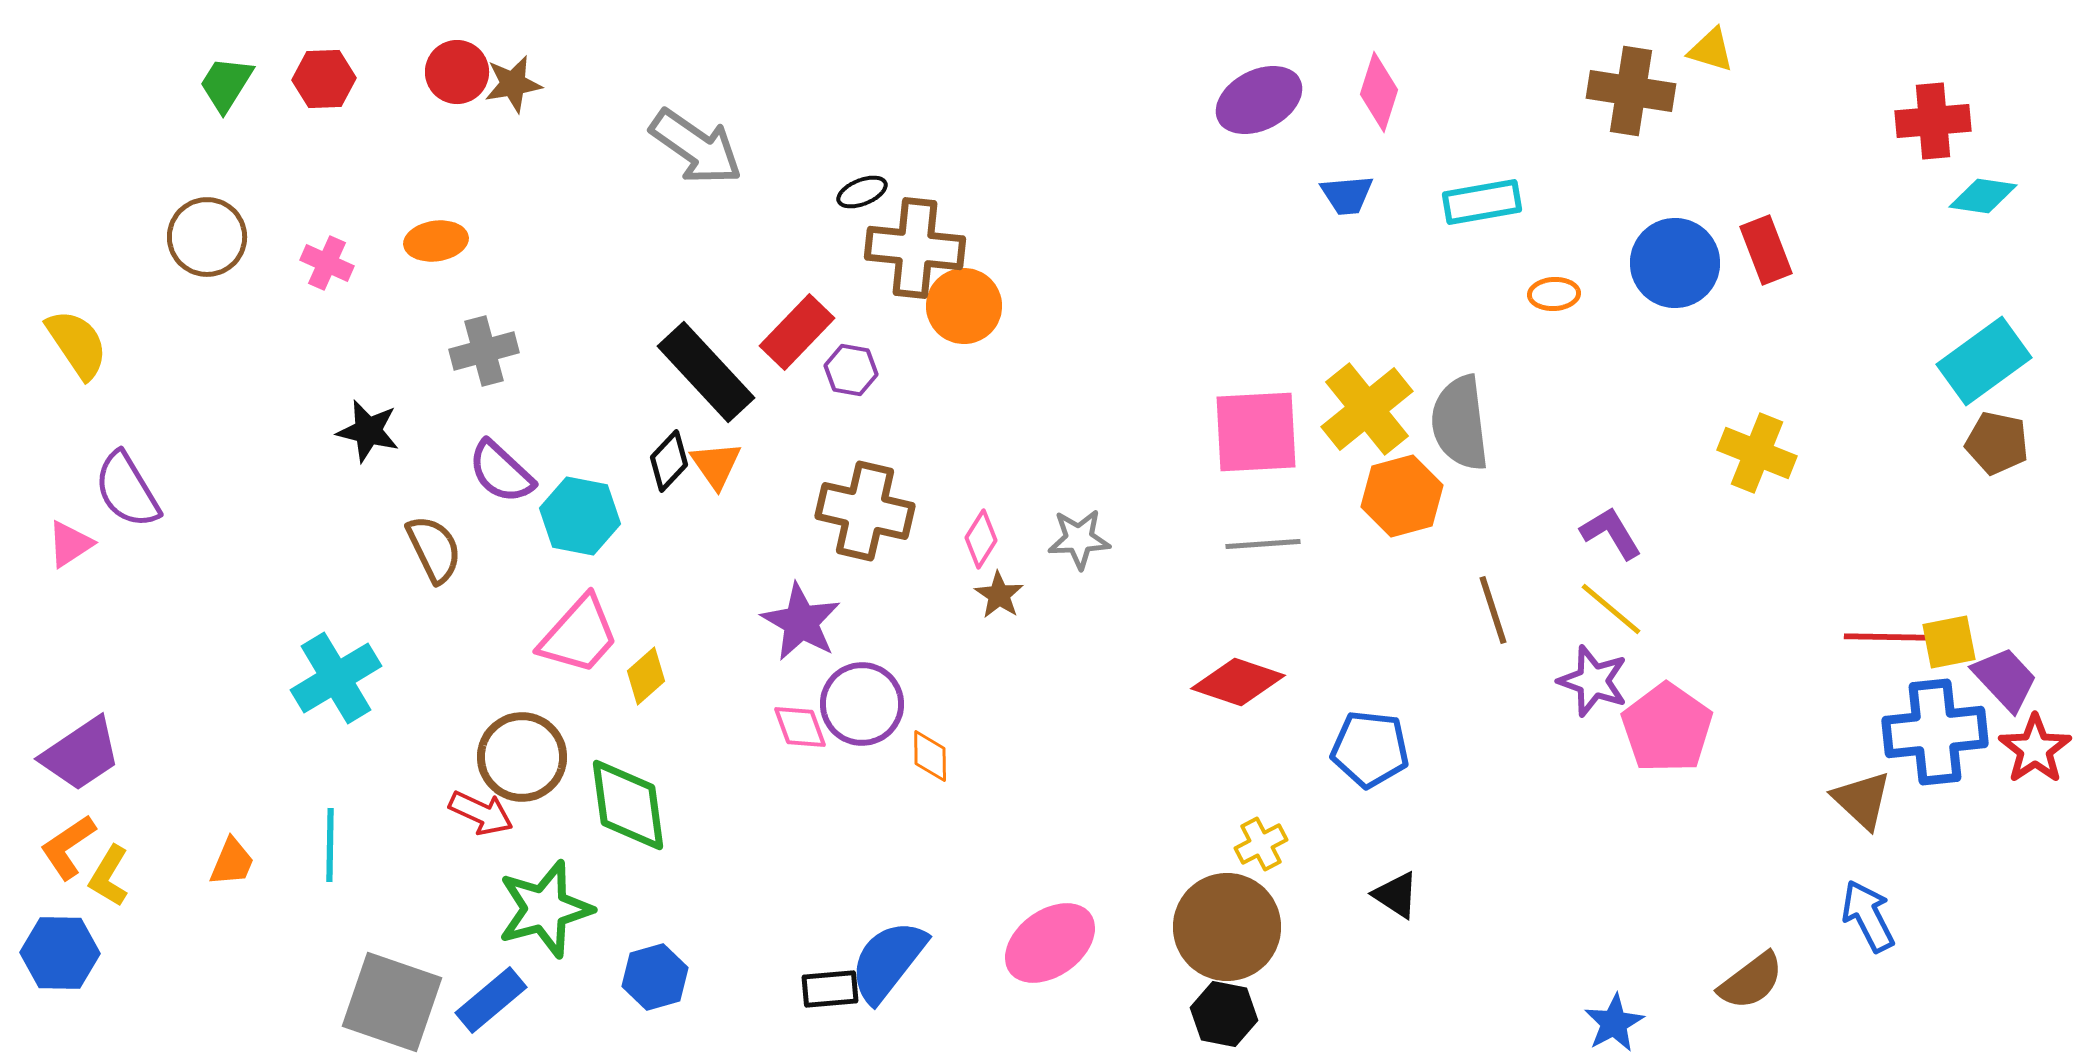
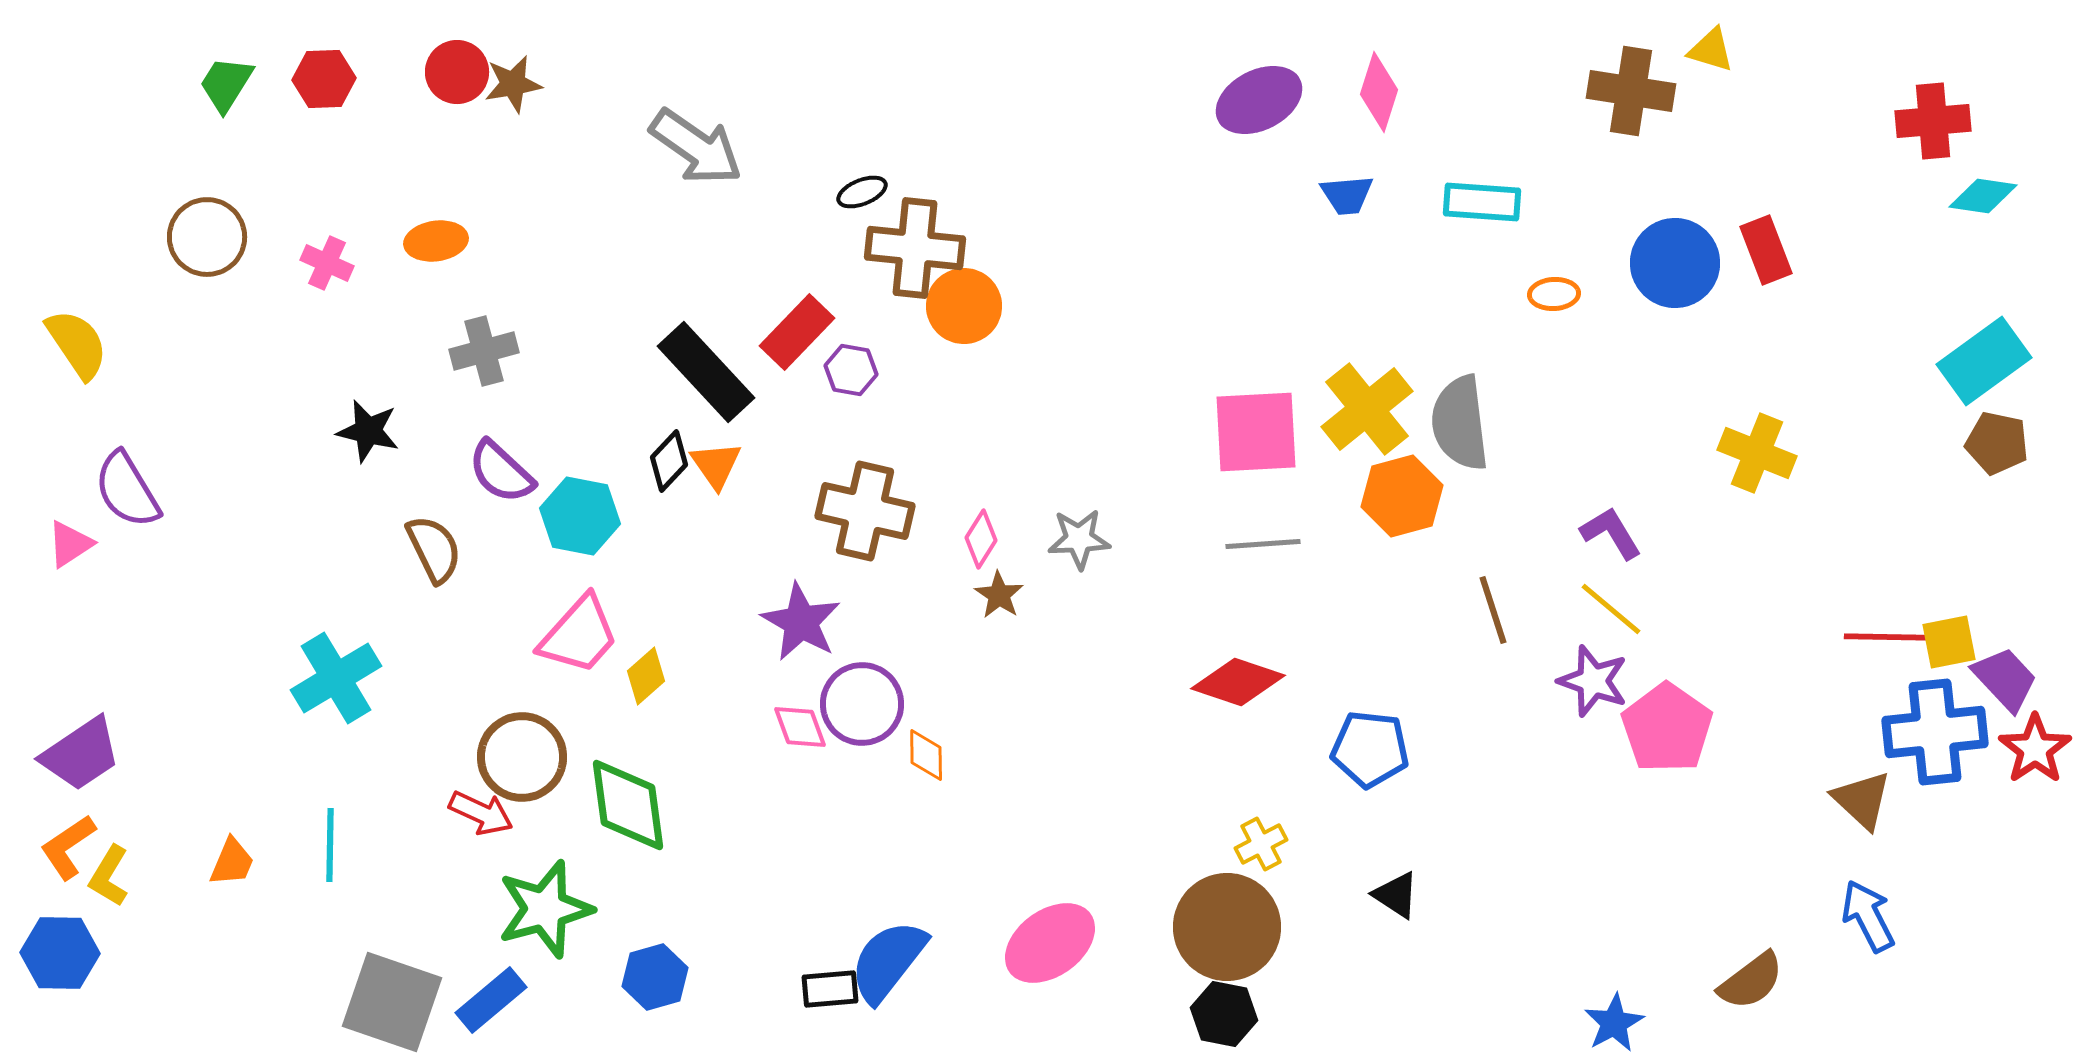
cyan rectangle at (1482, 202): rotated 14 degrees clockwise
orange diamond at (930, 756): moved 4 px left, 1 px up
